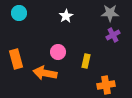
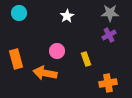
white star: moved 1 px right
purple cross: moved 4 px left
pink circle: moved 1 px left, 1 px up
yellow rectangle: moved 2 px up; rotated 32 degrees counterclockwise
orange cross: moved 2 px right, 2 px up
